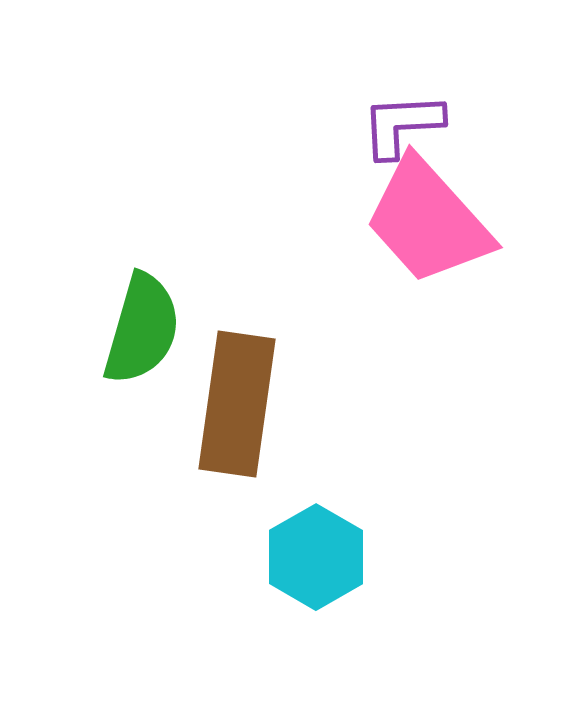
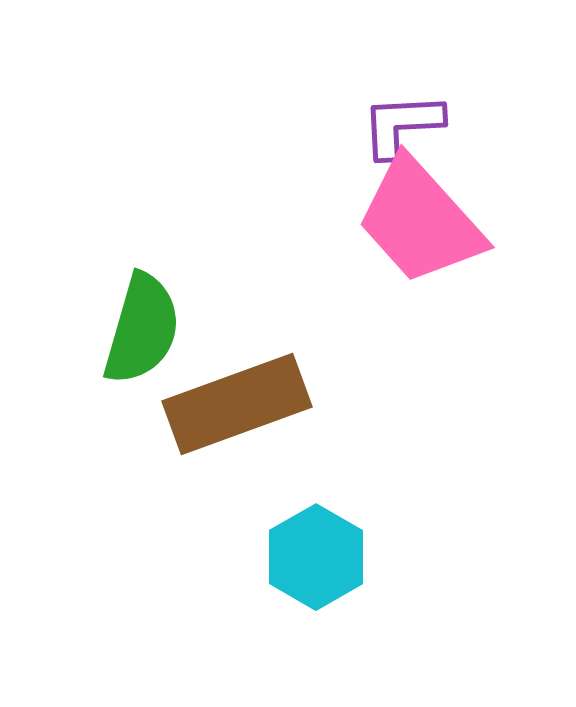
pink trapezoid: moved 8 px left
brown rectangle: rotated 62 degrees clockwise
